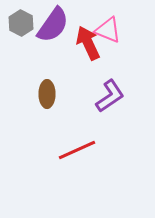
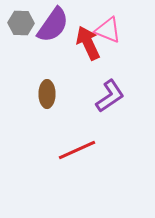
gray hexagon: rotated 25 degrees counterclockwise
